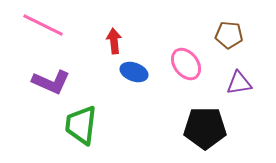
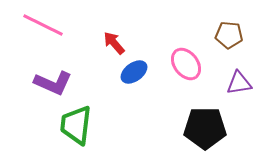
red arrow: moved 2 px down; rotated 35 degrees counterclockwise
blue ellipse: rotated 56 degrees counterclockwise
purple L-shape: moved 2 px right, 1 px down
green trapezoid: moved 5 px left
